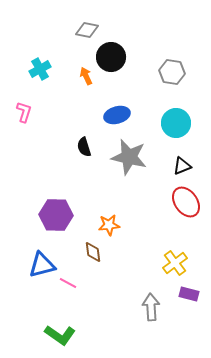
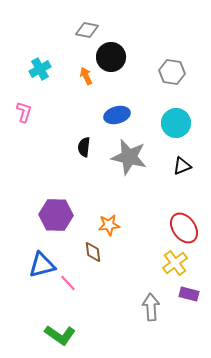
black semicircle: rotated 24 degrees clockwise
red ellipse: moved 2 px left, 26 px down
pink line: rotated 18 degrees clockwise
